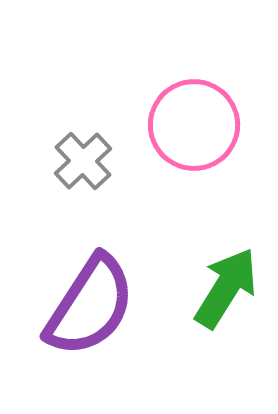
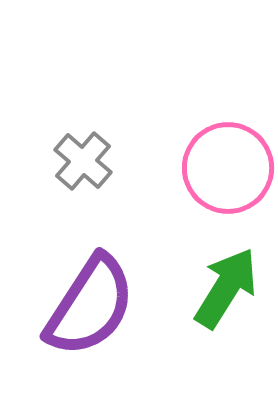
pink circle: moved 34 px right, 43 px down
gray cross: rotated 6 degrees counterclockwise
